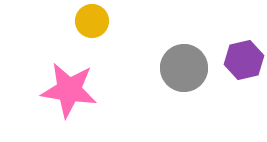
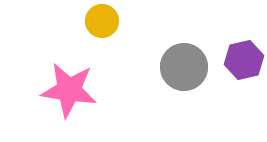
yellow circle: moved 10 px right
gray circle: moved 1 px up
